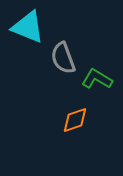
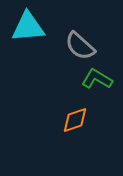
cyan triangle: rotated 27 degrees counterclockwise
gray semicircle: moved 17 px right, 12 px up; rotated 28 degrees counterclockwise
